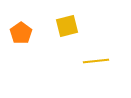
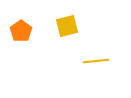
orange pentagon: moved 2 px up
